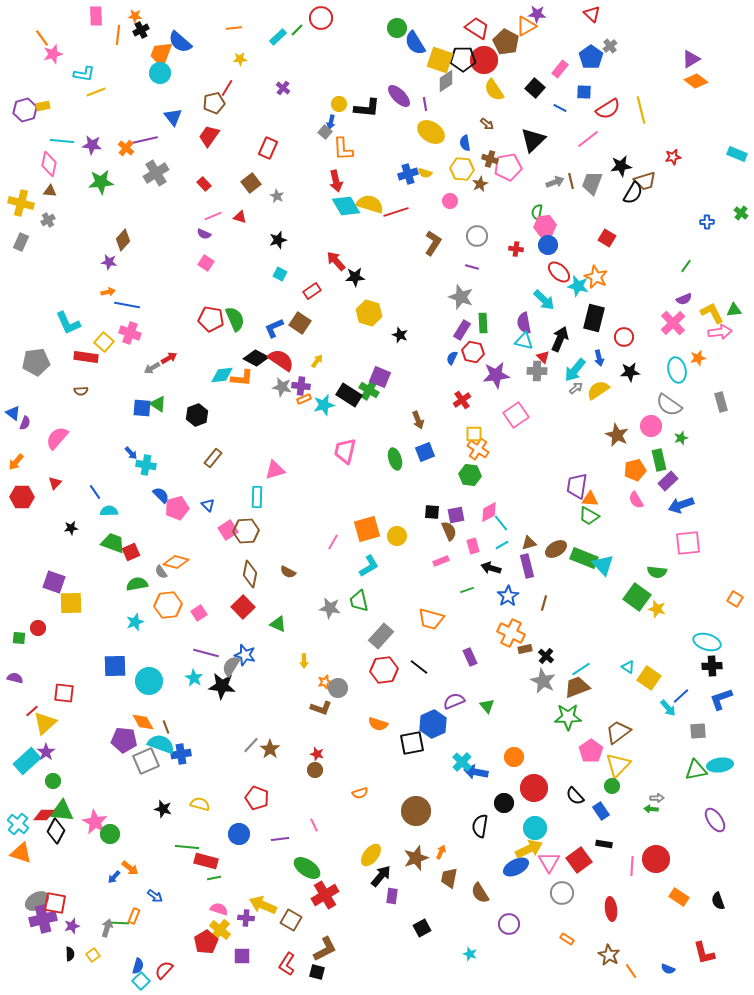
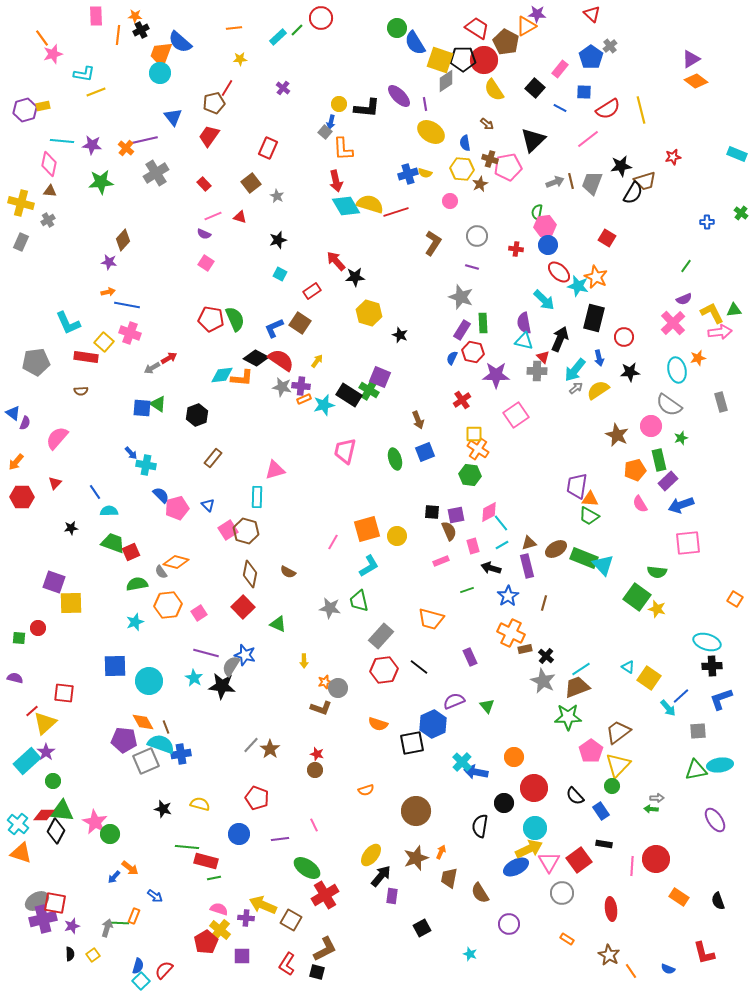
purple star at (496, 375): rotated 8 degrees clockwise
pink semicircle at (636, 500): moved 4 px right, 4 px down
brown hexagon at (246, 531): rotated 20 degrees clockwise
orange semicircle at (360, 793): moved 6 px right, 3 px up
